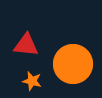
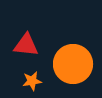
orange star: rotated 24 degrees counterclockwise
